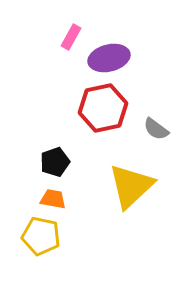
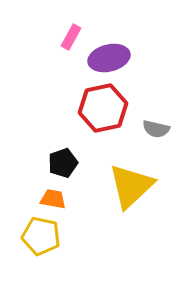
gray semicircle: rotated 24 degrees counterclockwise
black pentagon: moved 8 px right, 1 px down
